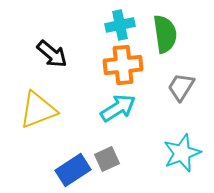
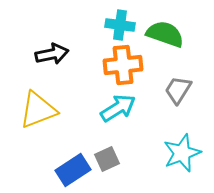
cyan cross: rotated 20 degrees clockwise
green semicircle: rotated 63 degrees counterclockwise
black arrow: rotated 52 degrees counterclockwise
gray trapezoid: moved 3 px left, 3 px down
